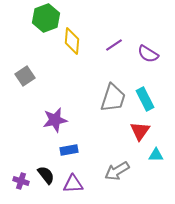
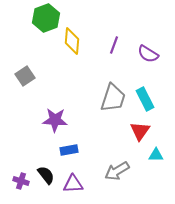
purple line: rotated 36 degrees counterclockwise
purple star: rotated 15 degrees clockwise
